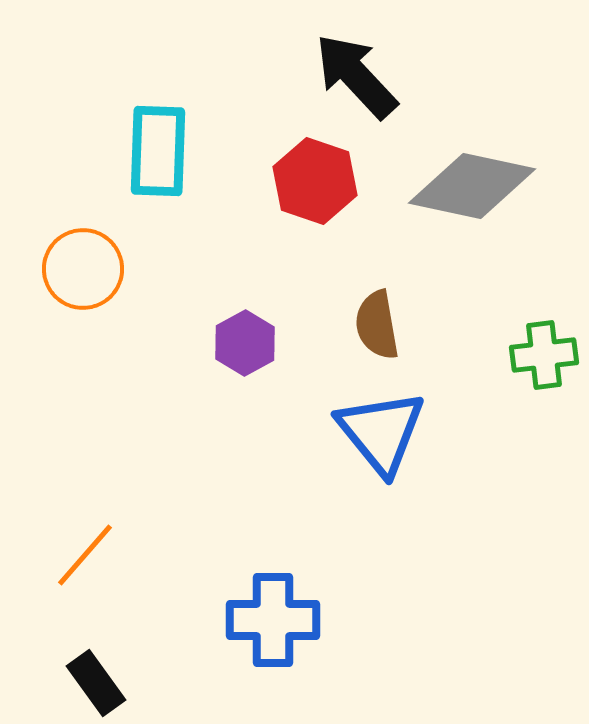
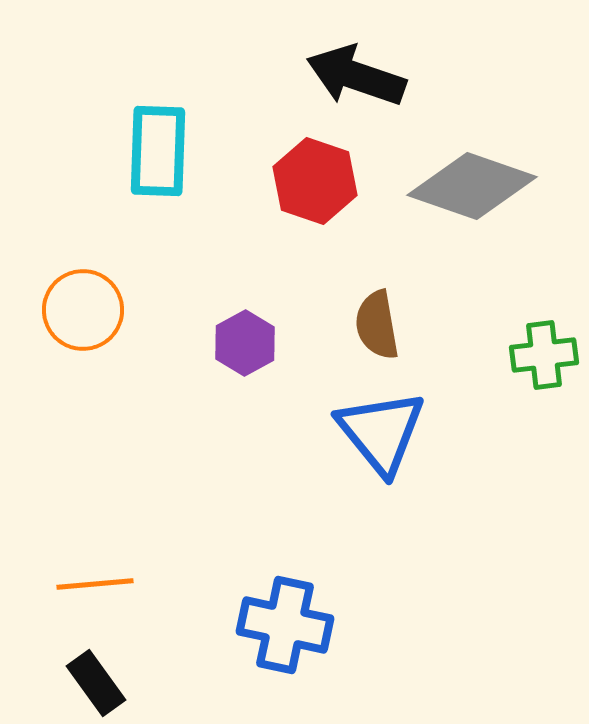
black arrow: rotated 28 degrees counterclockwise
gray diamond: rotated 7 degrees clockwise
orange circle: moved 41 px down
orange line: moved 10 px right, 29 px down; rotated 44 degrees clockwise
blue cross: moved 12 px right, 5 px down; rotated 12 degrees clockwise
